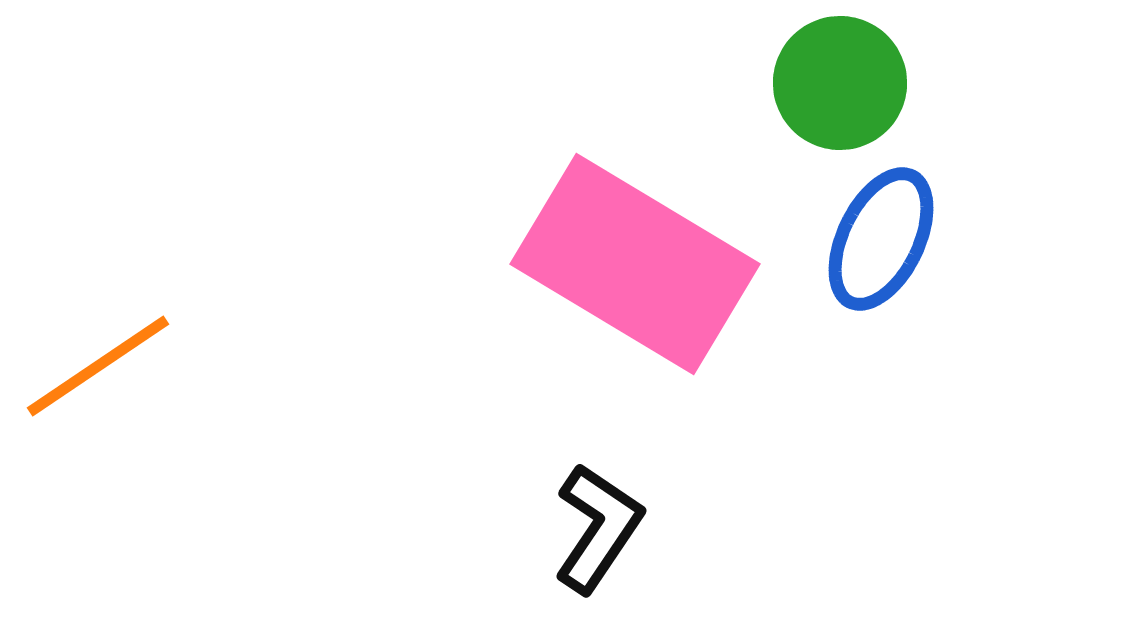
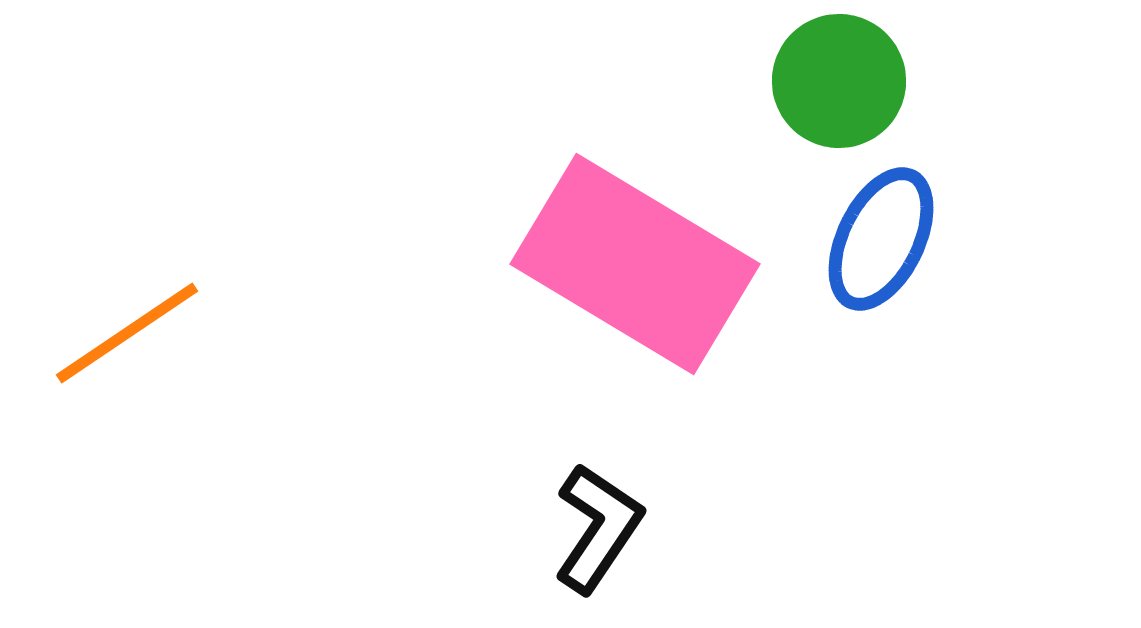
green circle: moved 1 px left, 2 px up
orange line: moved 29 px right, 33 px up
